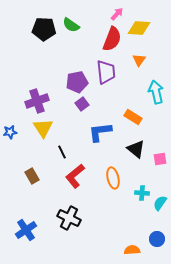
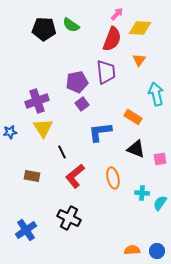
yellow diamond: moved 1 px right
cyan arrow: moved 2 px down
black triangle: rotated 18 degrees counterclockwise
brown rectangle: rotated 49 degrees counterclockwise
blue circle: moved 12 px down
